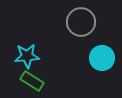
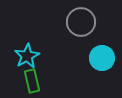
cyan star: rotated 25 degrees counterclockwise
green rectangle: rotated 45 degrees clockwise
